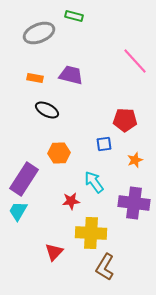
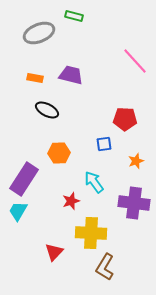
red pentagon: moved 1 px up
orange star: moved 1 px right, 1 px down
red star: rotated 12 degrees counterclockwise
